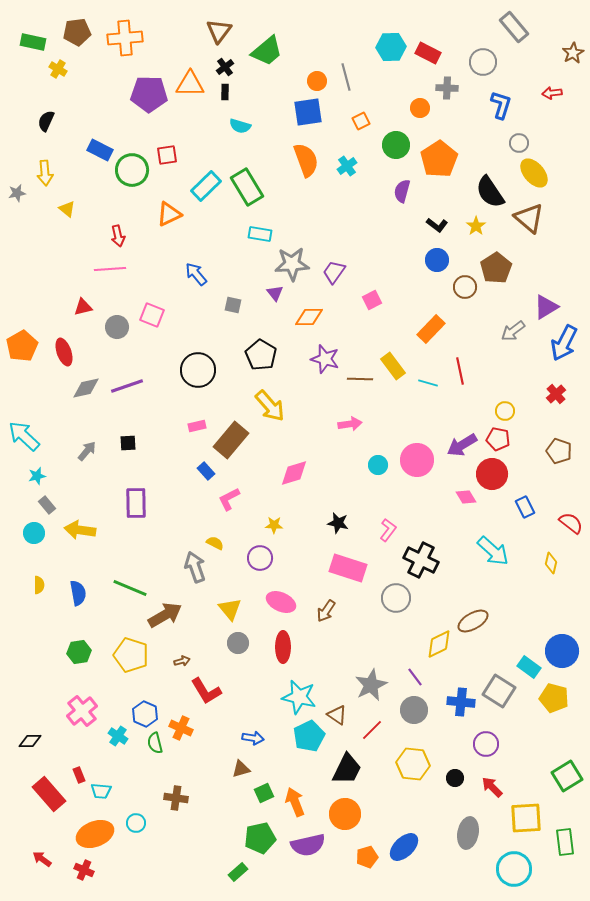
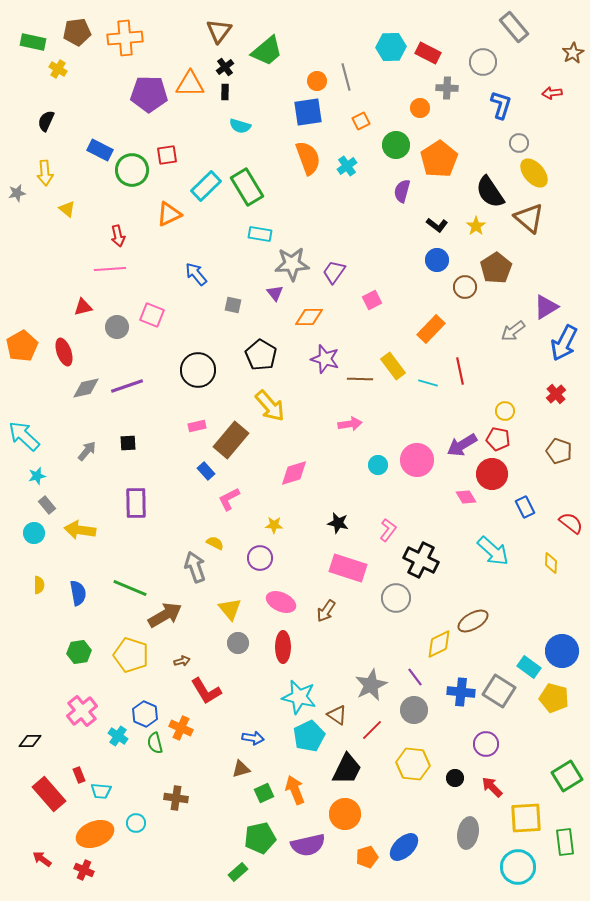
orange semicircle at (306, 160): moved 2 px right, 2 px up
yellow diamond at (551, 563): rotated 10 degrees counterclockwise
blue cross at (461, 702): moved 10 px up
orange arrow at (295, 802): moved 12 px up
cyan circle at (514, 869): moved 4 px right, 2 px up
